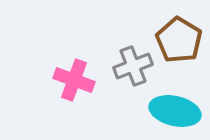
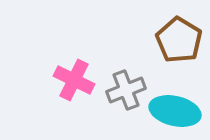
gray cross: moved 7 px left, 24 px down
pink cross: rotated 6 degrees clockwise
